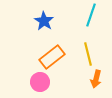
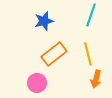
blue star: rotated 24 degrees clockwise
orange rectangle: moved 2 px right, 3 px up
pink circle: moved 3 px left, 1 px down
